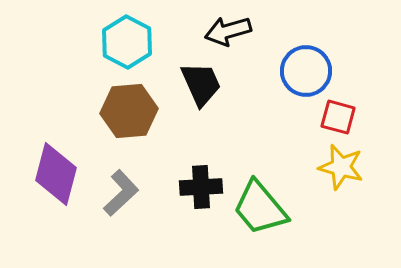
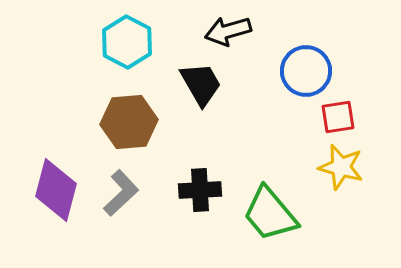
black trapezoid: rotated 6 degrees counterclockwise
brown hexagon: moved 11 px down
red square: rotated 24 degrees counterclockwise
purple diamond: moved 16 px down
black cross: moved 1 px left, 3 px down
green trapezoid: moved 10 px right, 6 px down
